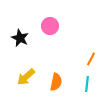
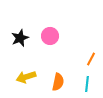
pink circle: moved 10 px down
black star: rotated 24 degrees clockwise
yellow arrow: rotated 24 degrees clockwise
orange semicircle: moved 2 px right
